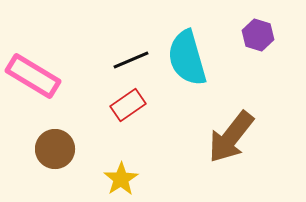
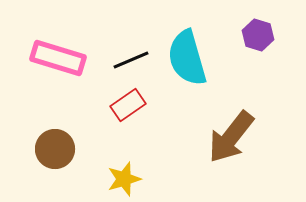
pink rectangle: moved 25 px right, 18 px up; rotated 14 degrees counterclockwise
yellow star: moved 3 px right; rotated 16 degrees clockwise
